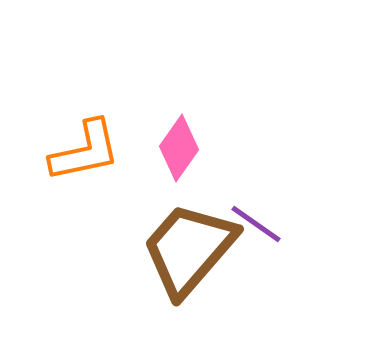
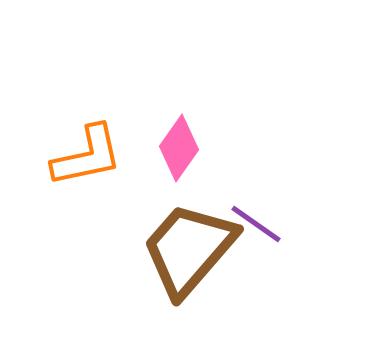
orange L-shape: moved 2 px right, 5 px down
